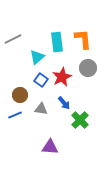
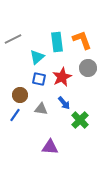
orange L-shape: moved 1 px left, 1 px down; rotated 15 degrees counterclockwise
blue square: moved 2 px left, 1 px up; rotated 24 degrees counterclockwise
blue line: rotated 32 degrees counterclockwise
